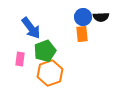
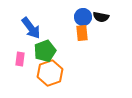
black semicircle: rotated 14 degrees clockwise
orange rectangle: moved 1 px up
